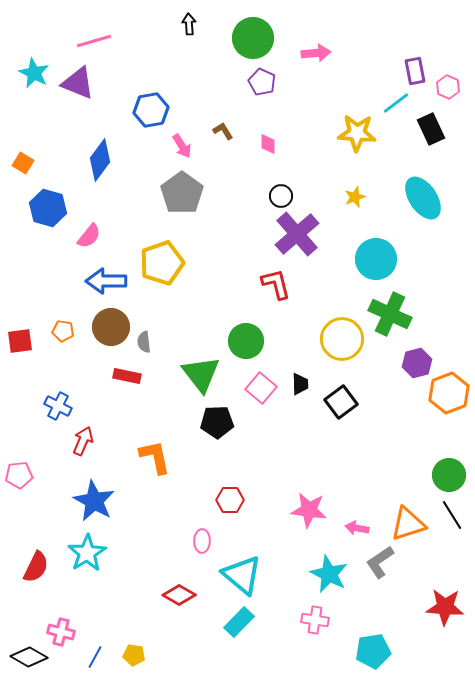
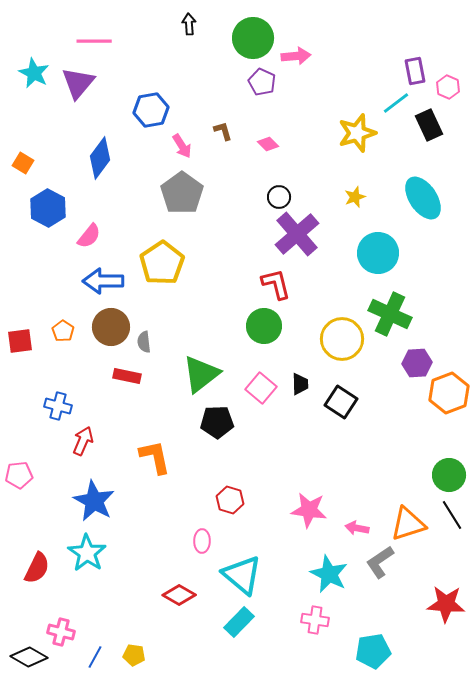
pink line at (94, 41): rotated 16 degrees clockwise
pink arrow at (316, 53): moved 20 px left, 3 px down
purple triangle at (78, 83): rotated 48 degrees clockwise
black rectangle at (431, 129): moved 2 px left, 4 px up
brown L-shape at (223, 131): rotated 15 degrees clockwise
yellow star at (357, 133): rotated 21 degrees counterclockwise
pink diamond at (268, 144): rotated 45 degrees counterclockwise
blue diamond at (100, 160): moved 2 px up
black circle at (281, 196): moved 2 px left, 1 px down
blue hexagon at (48, 208): rotated 12 degrees clockwise
cyan circle at (376, 259): moved 2 px right, 6 px up
yellow pentagon at (162, 263): rotated 15 degrees counterclockwise
blue arrow at (106, 281): moved 3 px left
orange pentagon at (63, 331): rotated 25 degrees clockwise
green circle at (246, 341): moved 18 px right, 15 px up
purple hexagon at (417, 363): rotated 12 degrees clockwise
green triangle at (201, 374): rotated 30 degrees clockwise
black square at (341, 402): rotated 20 degrees counterclockwise
blue cross at (58, 406): rotated 12 degrees counterclockwise
red hexagon at (230, 500): rotated 16 degrees clockwise
cyan star at (87, 553): rotated 6 degrees counterclockwise
red semicircle at (36, 567): moved 1 px right, 1 px down
red star at (445, 607): moved 1 px right, 3 px up
